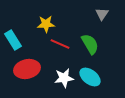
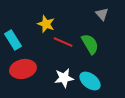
gray triangle: rotated 16 degrees counterclockwise
yellow star: rotated 24 degrees clockwise
red line: moved 3 px right, 2 px up
red ellipse: moved 4 px left
cyan ellipse: moved 4 px down
